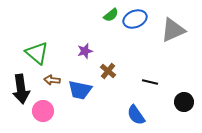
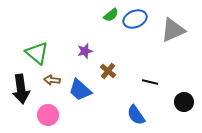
blue trapezoid: rotated 30 degrees clockwise
pink circle: moved 5 px right, 4 px down
